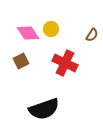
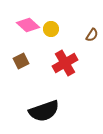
pink diamond: moved 8 px up; rotated 15 degrees counterclockwise
red cross: rotated 35 degrees clockwise
black semicircle: moved 2 px down
